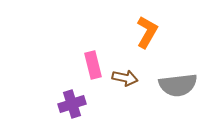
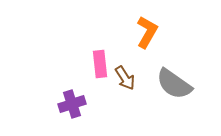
pink rectangle: moved 7 px right, 1 px up; rotated 8 degrees clockwise
brown arrow: rotated 45 degrees clockwise
gray semicircle: moved 4 px left, 1 px up; rotated 42 degrees clockwise
